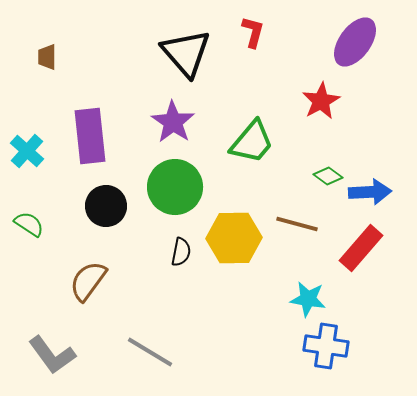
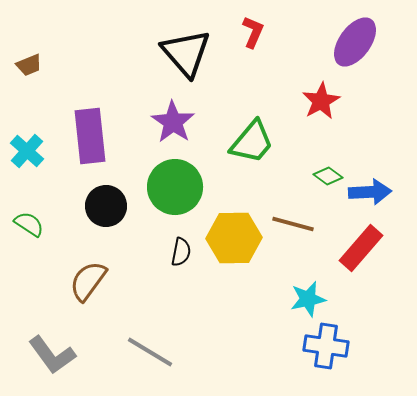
red L-shape: rotated 8 degrees clockwise
brown trapezoid: moved 18 px left, 8 px down; rotated 112 degrees counterclockwise
brown line: moved 4 px left
cyan star: rotated 21 degrees counterclockwise
